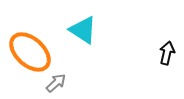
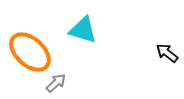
cyan triangle: rotated 16 degrees counterclockwise
black arrow: rotated 65 degrees counterclockwise
